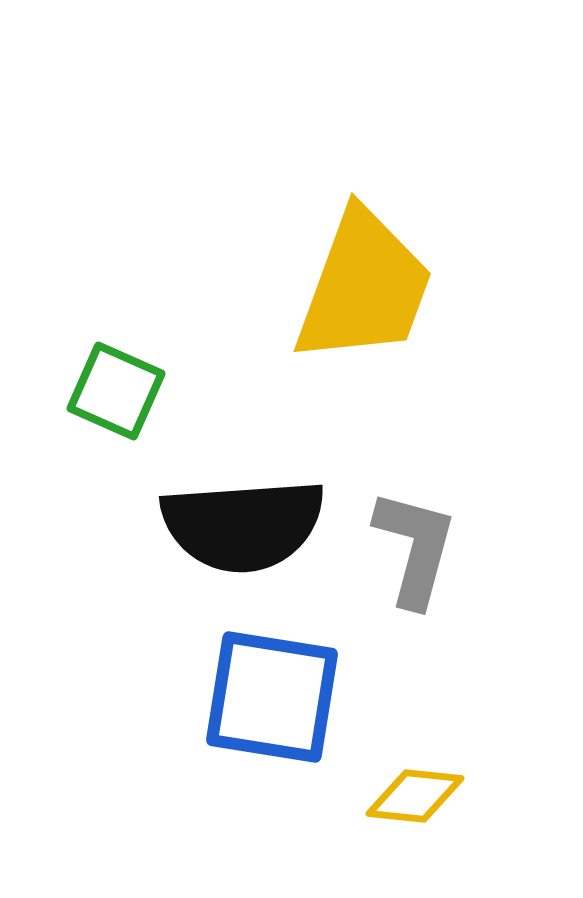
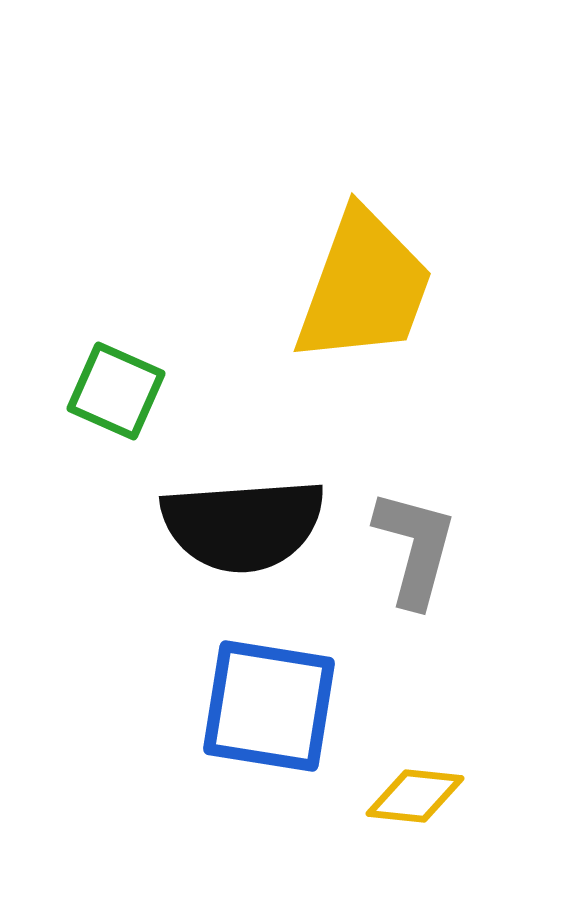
blue square: moved 3 px left, 9 px down
